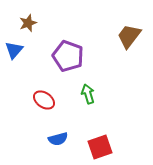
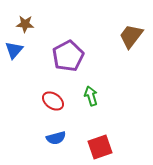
brown star: moved 3 px left, 1 px down; rotated 24 degrees clockwise
brown trapezoid: moved 2 px right
purple pentagon: rotated 24 degrees clockwise
green arrow: moved 3 px right, 2 px down
red ellipse: moved 9 px right, 1 px down
blue semicircle: moved 2 px left, 1 px up
